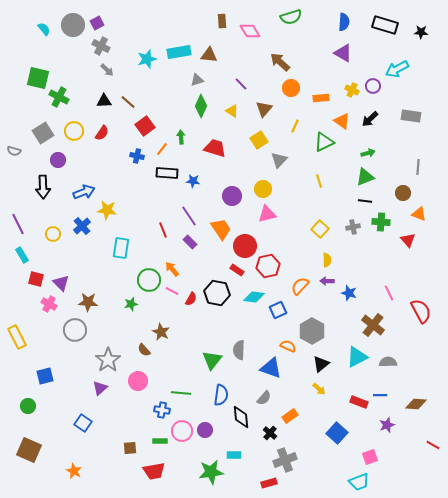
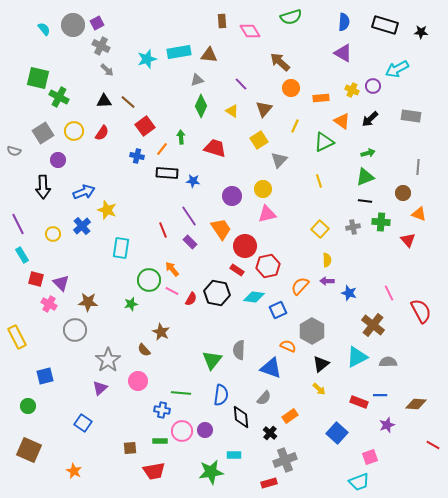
yellow star at (107, 210): rotated 12 degrees clockwise
